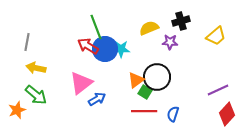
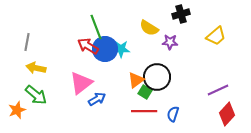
black cross: moved 7 px up
yellow semicircle: rotated 126 degrees counterclockwise
